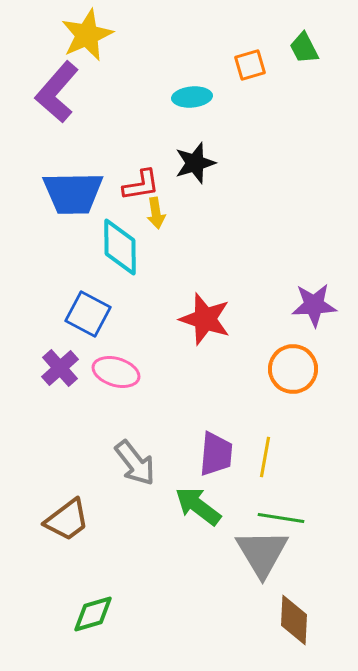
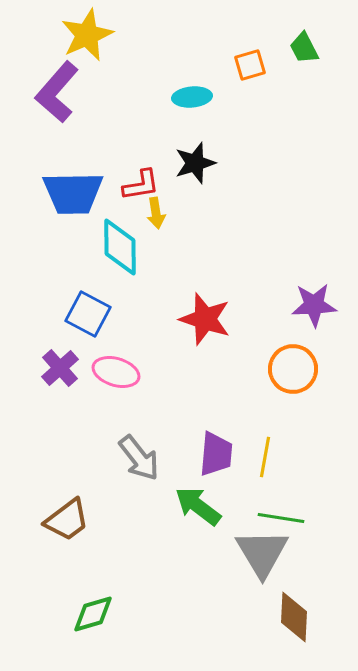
gray arrow: moved 4 px right, 5 px up
brown diamond: moved 3 px up
